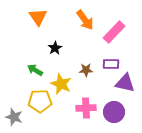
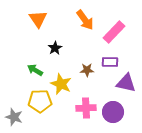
orange triangle: moved 2 px down
purple rectangle: moved 1 px left, 2 px up
brown star: moved 1 px right
purple triangle: moved 1 px right
purple circle: moved 1 px left
